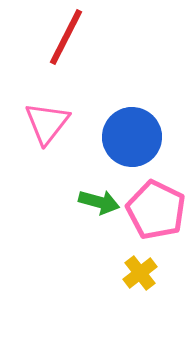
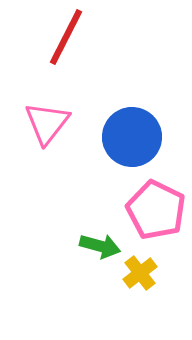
green arrow: moved 1 px right, 44 px down
